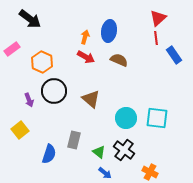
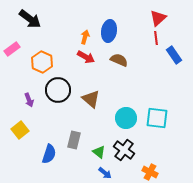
black circle: moved 4 px right, 1 px up
